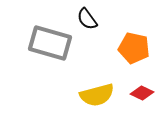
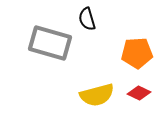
black semicircle: rotated 20 degrees clockwise
orange pentagon: moved 3 px right, 5 px down; rotated 16 degrees counterclockwise
red diamond: moved 3 px left
